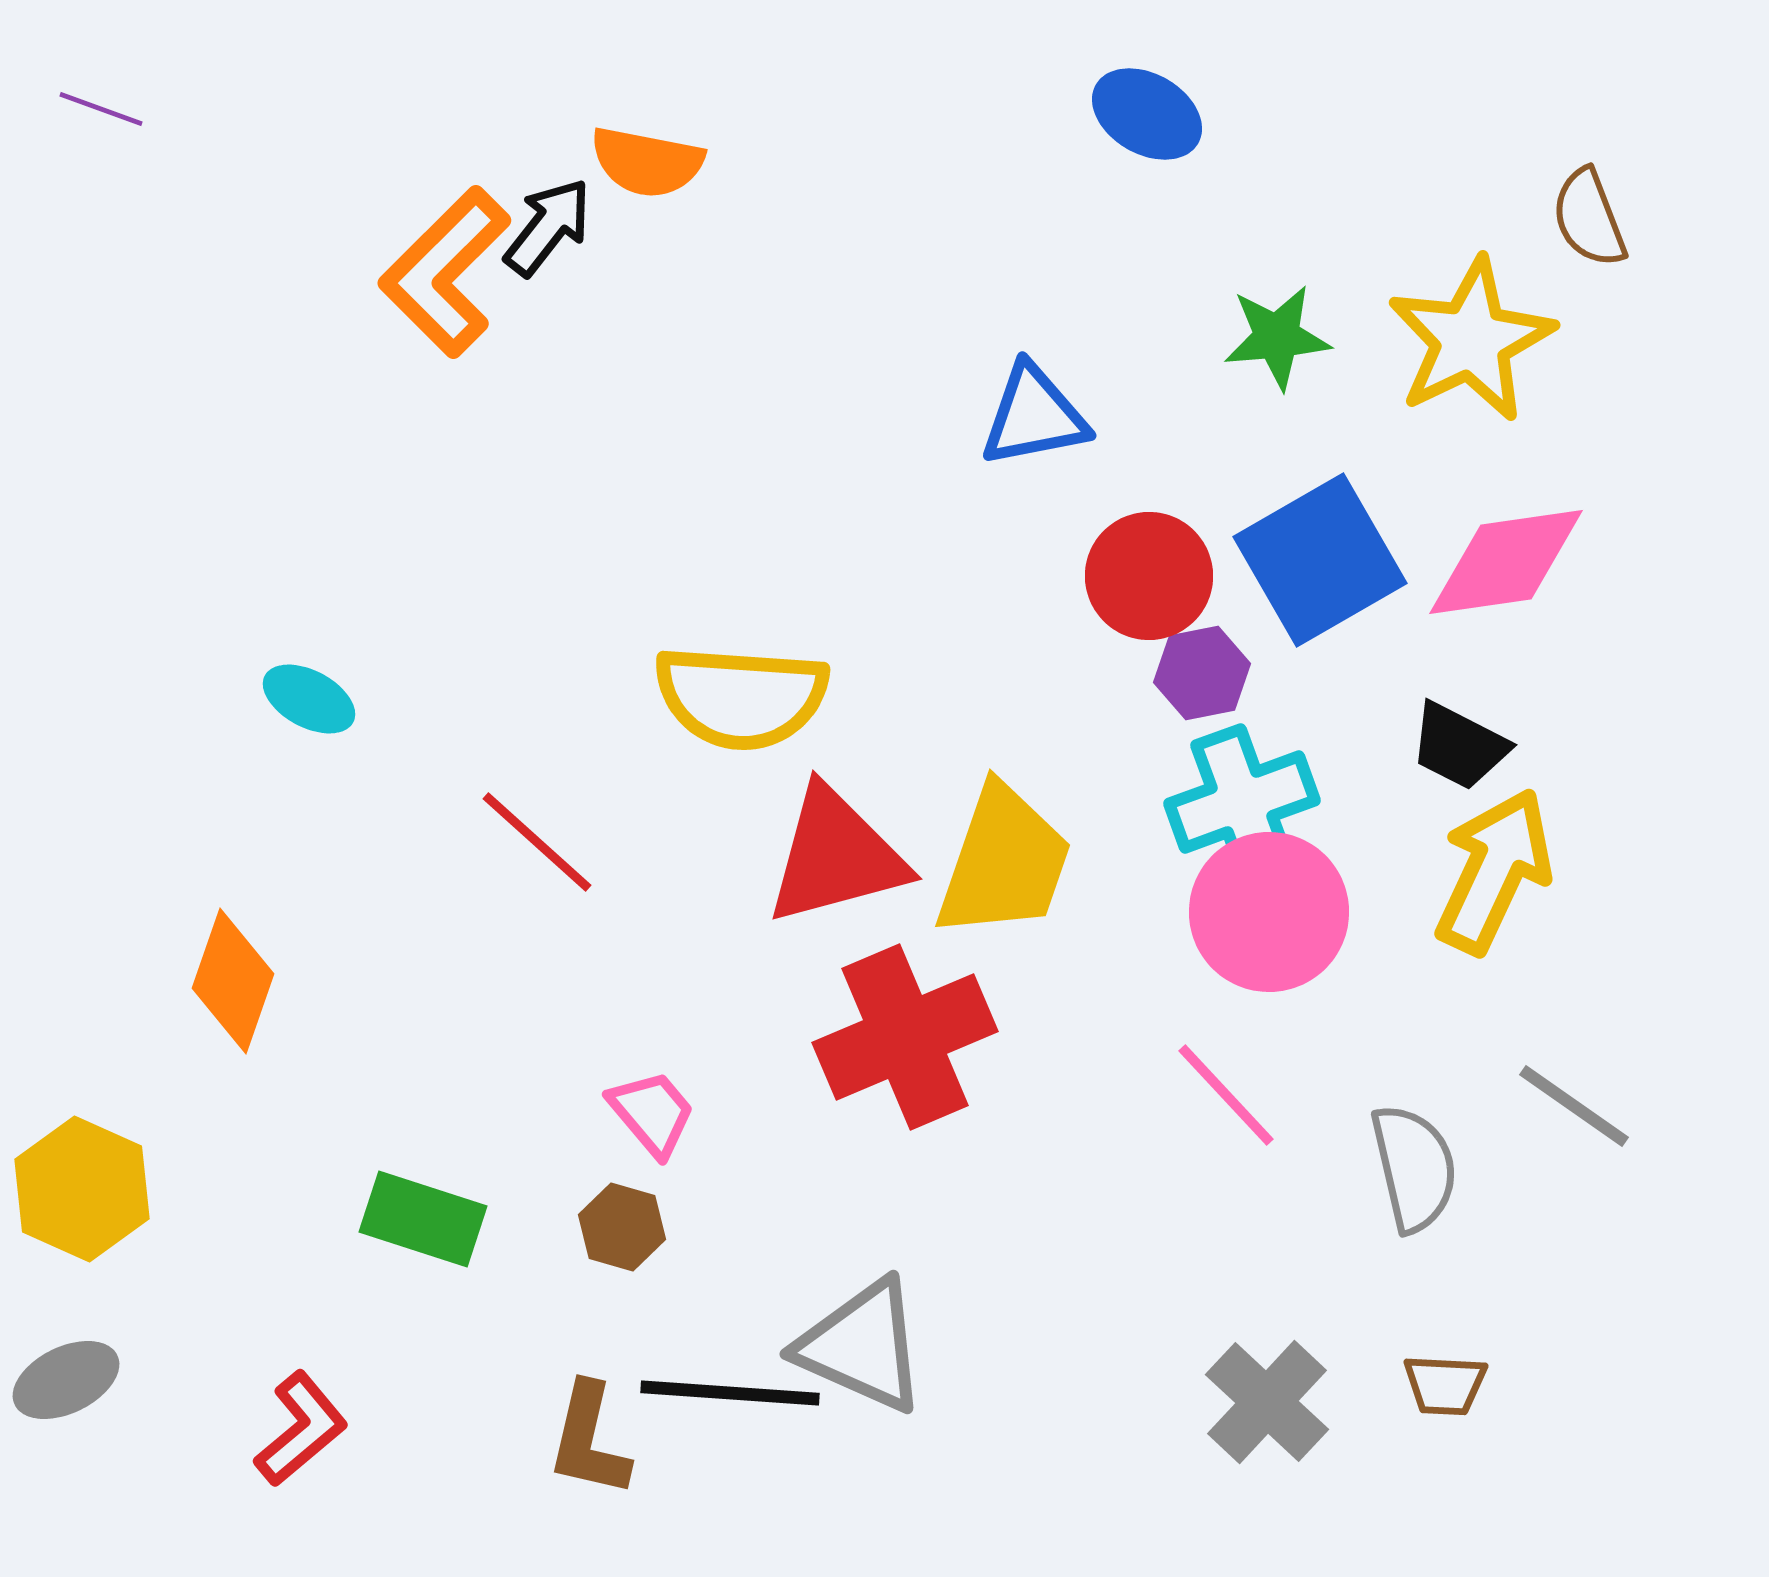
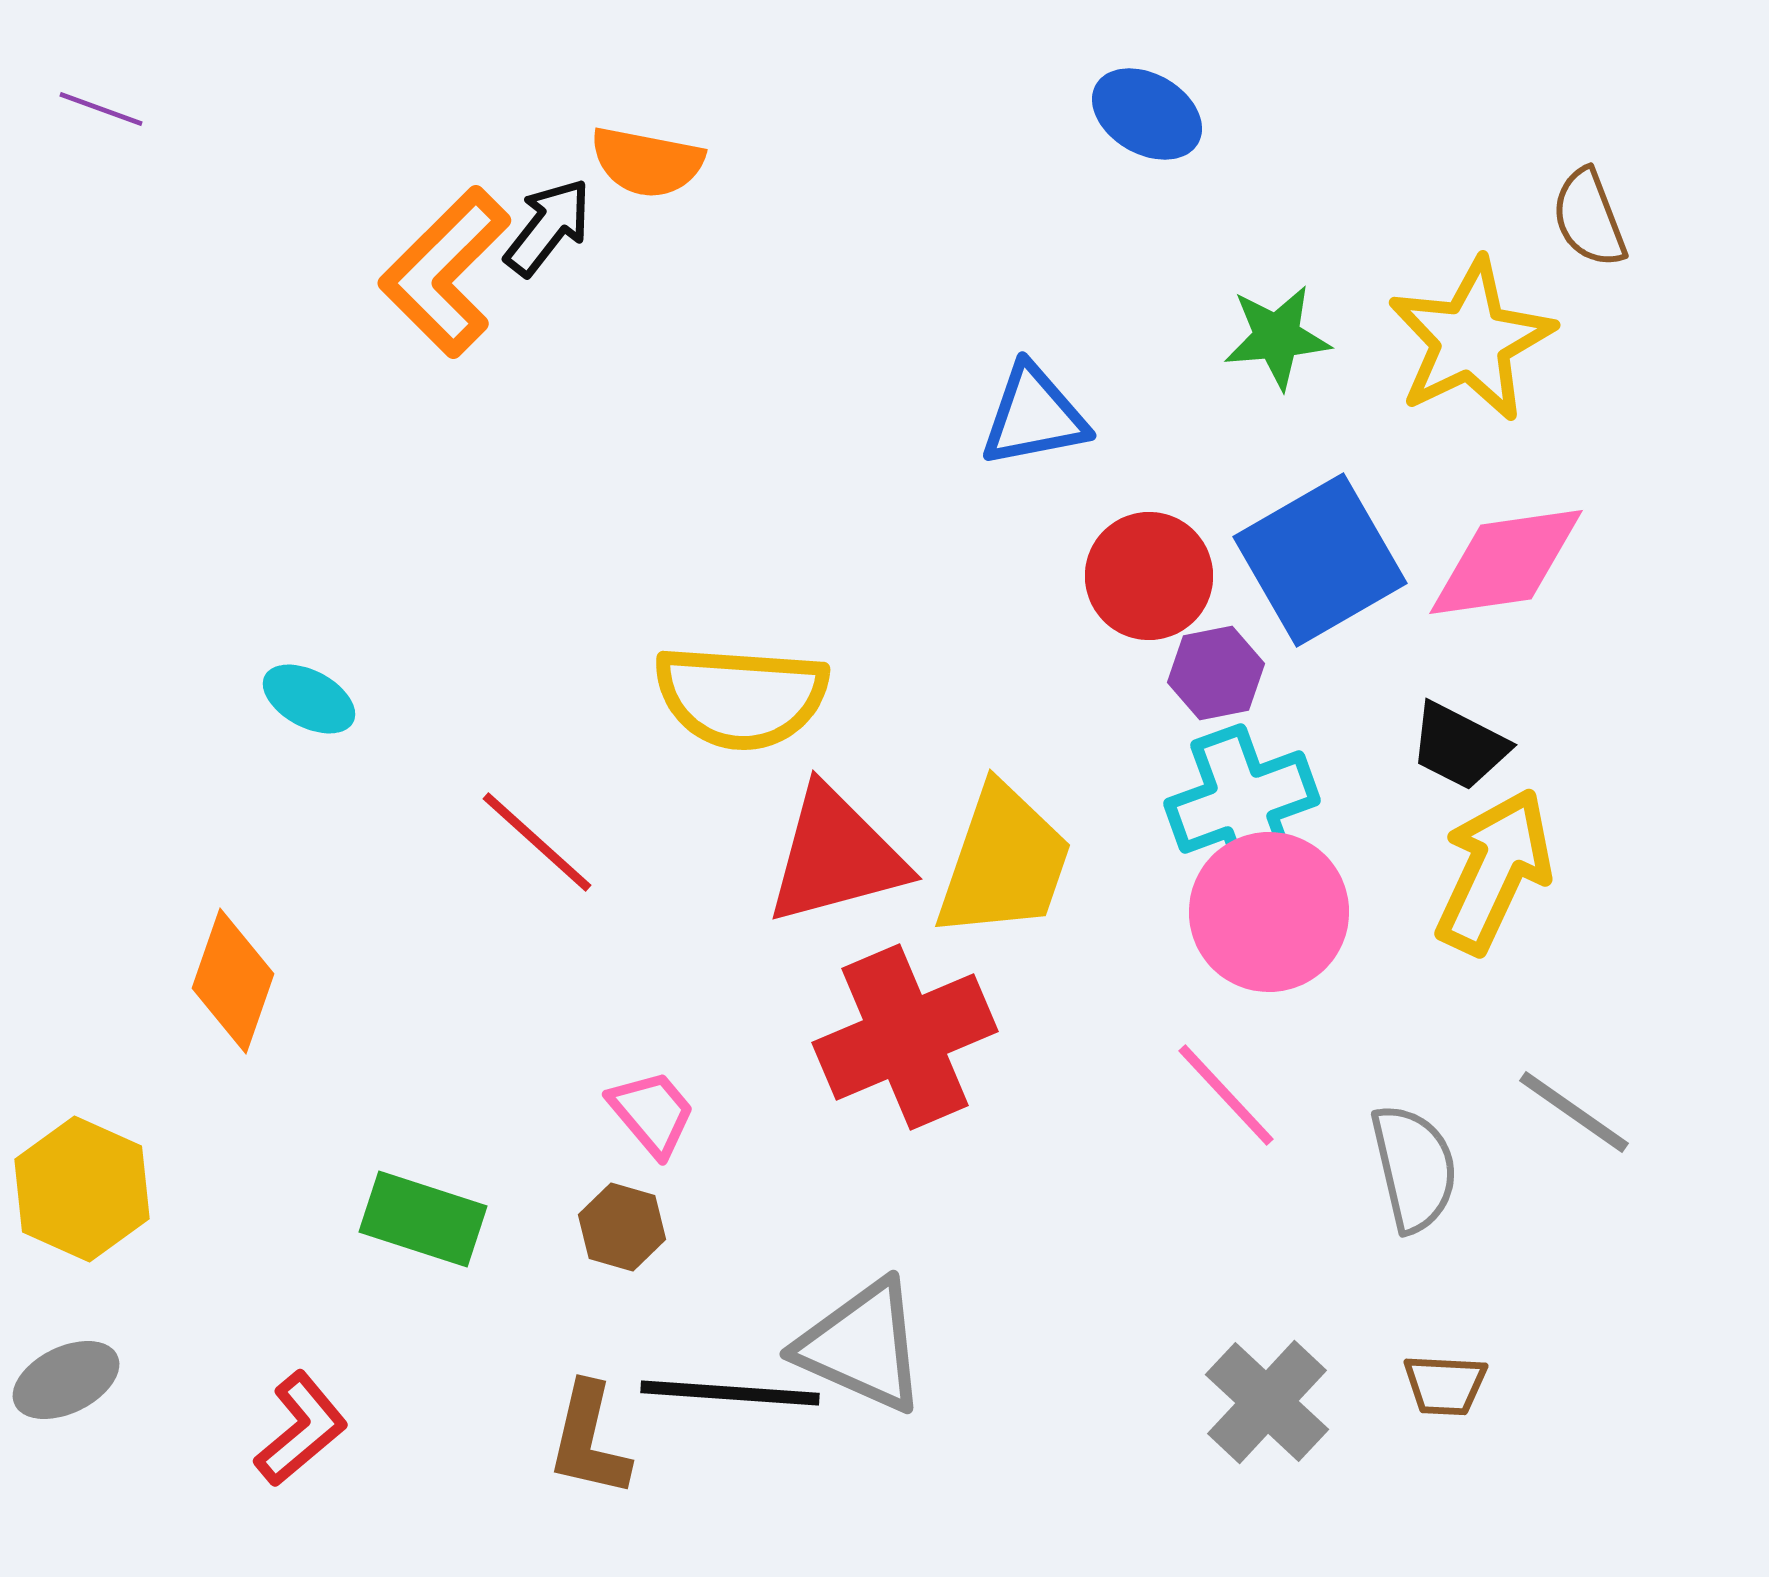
purple hexagon: moved 14 px right
gray line: moved 6 px down
